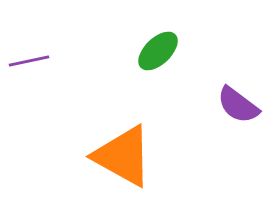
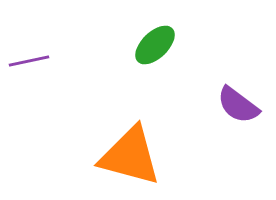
green ellipse: moved 3 px left, 6 px up
orange triangle: moved 7 px right; rotated 14 degrees counterclockwise
